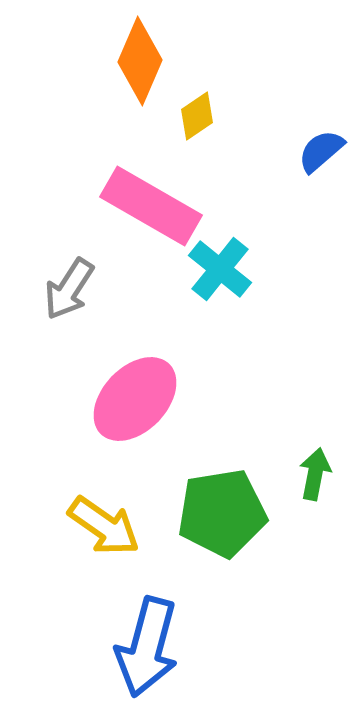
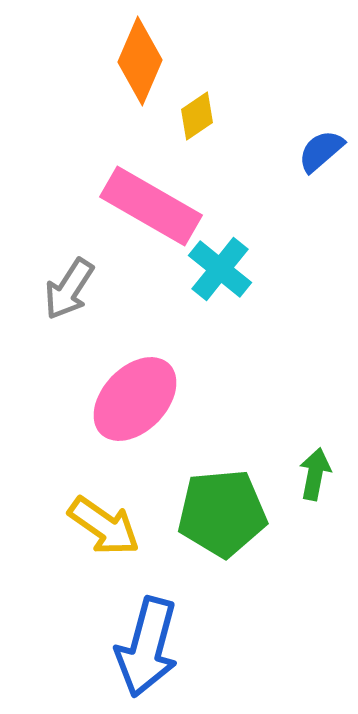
green pentagon: rotated 4 degrees clockwise
